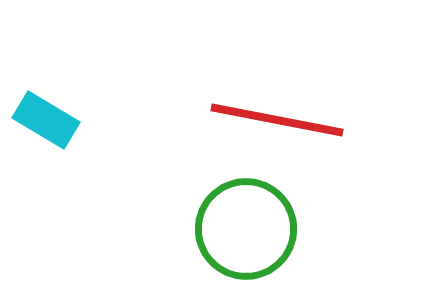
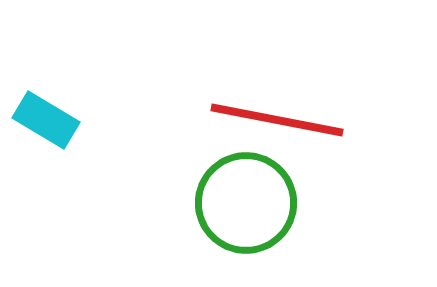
green circle: moved 26 px up
